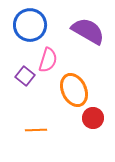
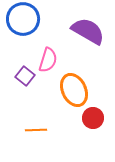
blue circle: moved 7 px left, 6 px up
